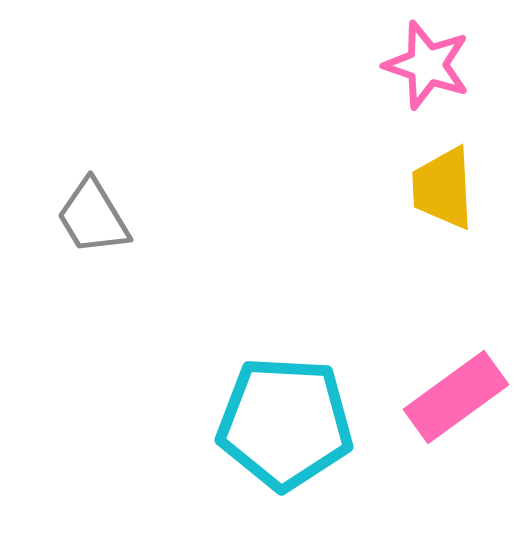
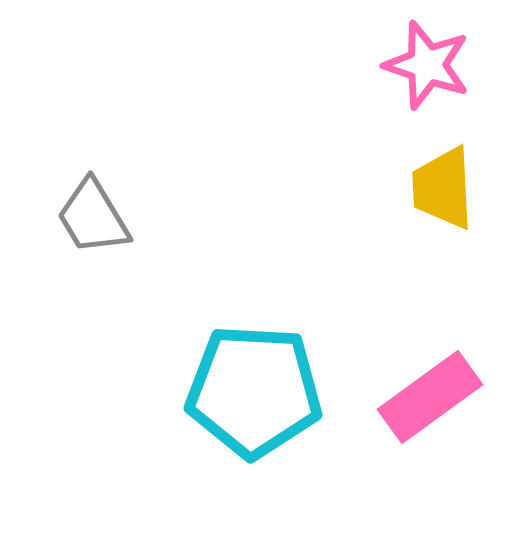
pink rectangle: moved 26 px left
cyan pentagon: moved 31 px left, 32 px up
